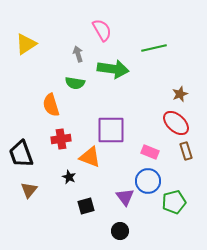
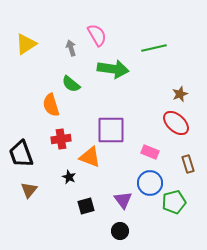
pink semicircle: moved 5 px left, 5 px down
gray arrow: moved 7 px left, 6 px up
green semicircle: moved 4 px left, 1 px down; rotated 30 degrees clockwise
brown rectangle: moved 2 px right, 13 px down
blue circle: moved 2 px right, 2 px down
purple triangle: moved 2 px left, 3 px down
